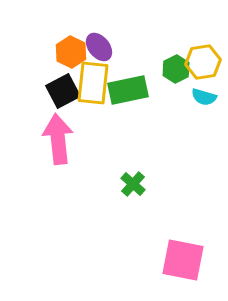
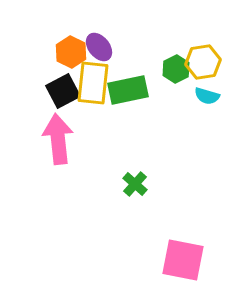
cyan semicircle: moved 3 px right, 1 px up
green cross: moved 2 px right
